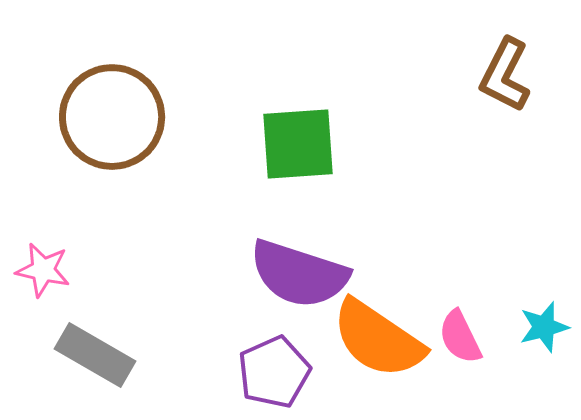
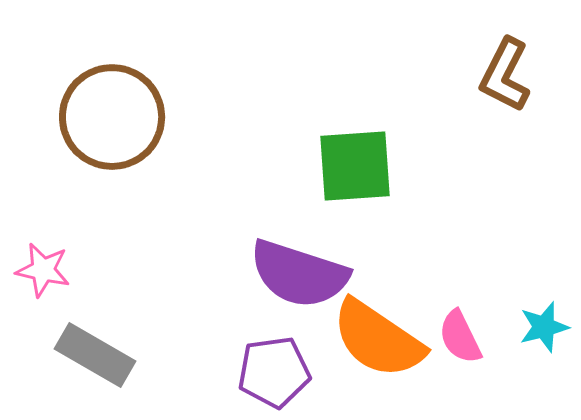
green square: moved 57 px right, 22 px down
purple pentagon: rotated 16 degrees clockwise
